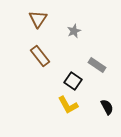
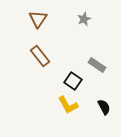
gray star: moved 10 px right, 12 px up
black semicircle: moved 3 px left
